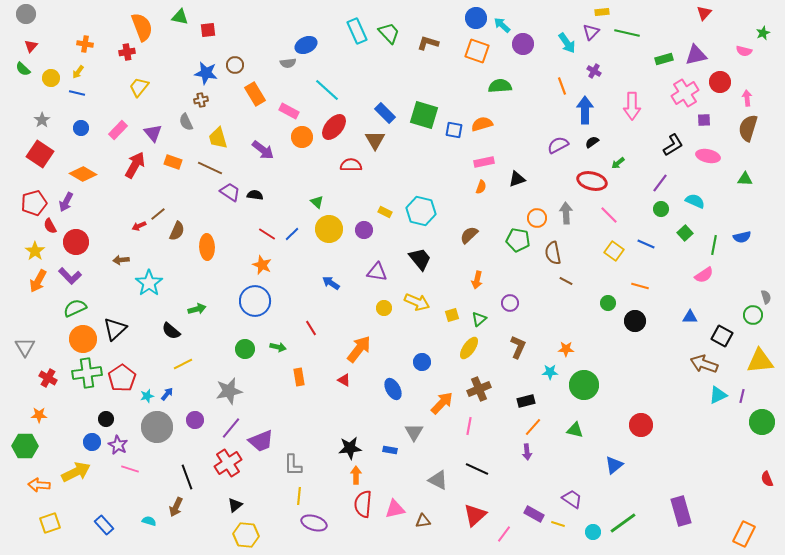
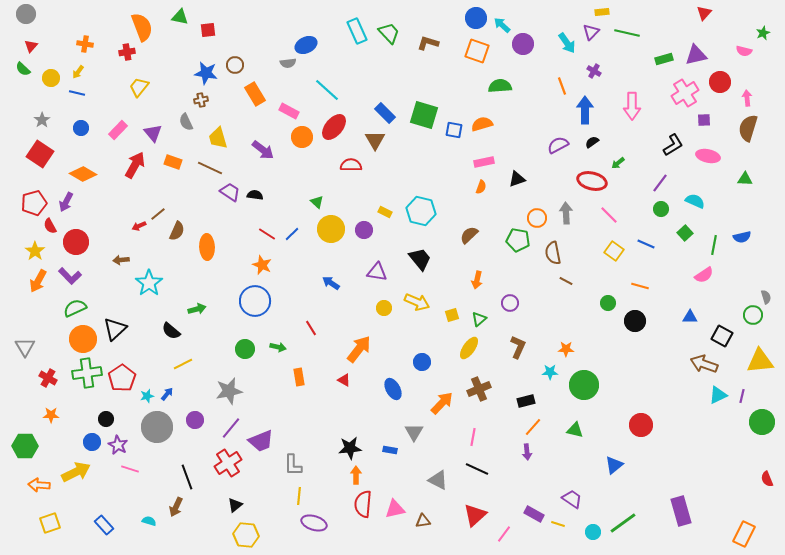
yellow circle at (329, 229): moved 2 px right
orange star at (39, 415): moved 12 px right
pink line at (469, 426): moved 4 px right, 11 px down
